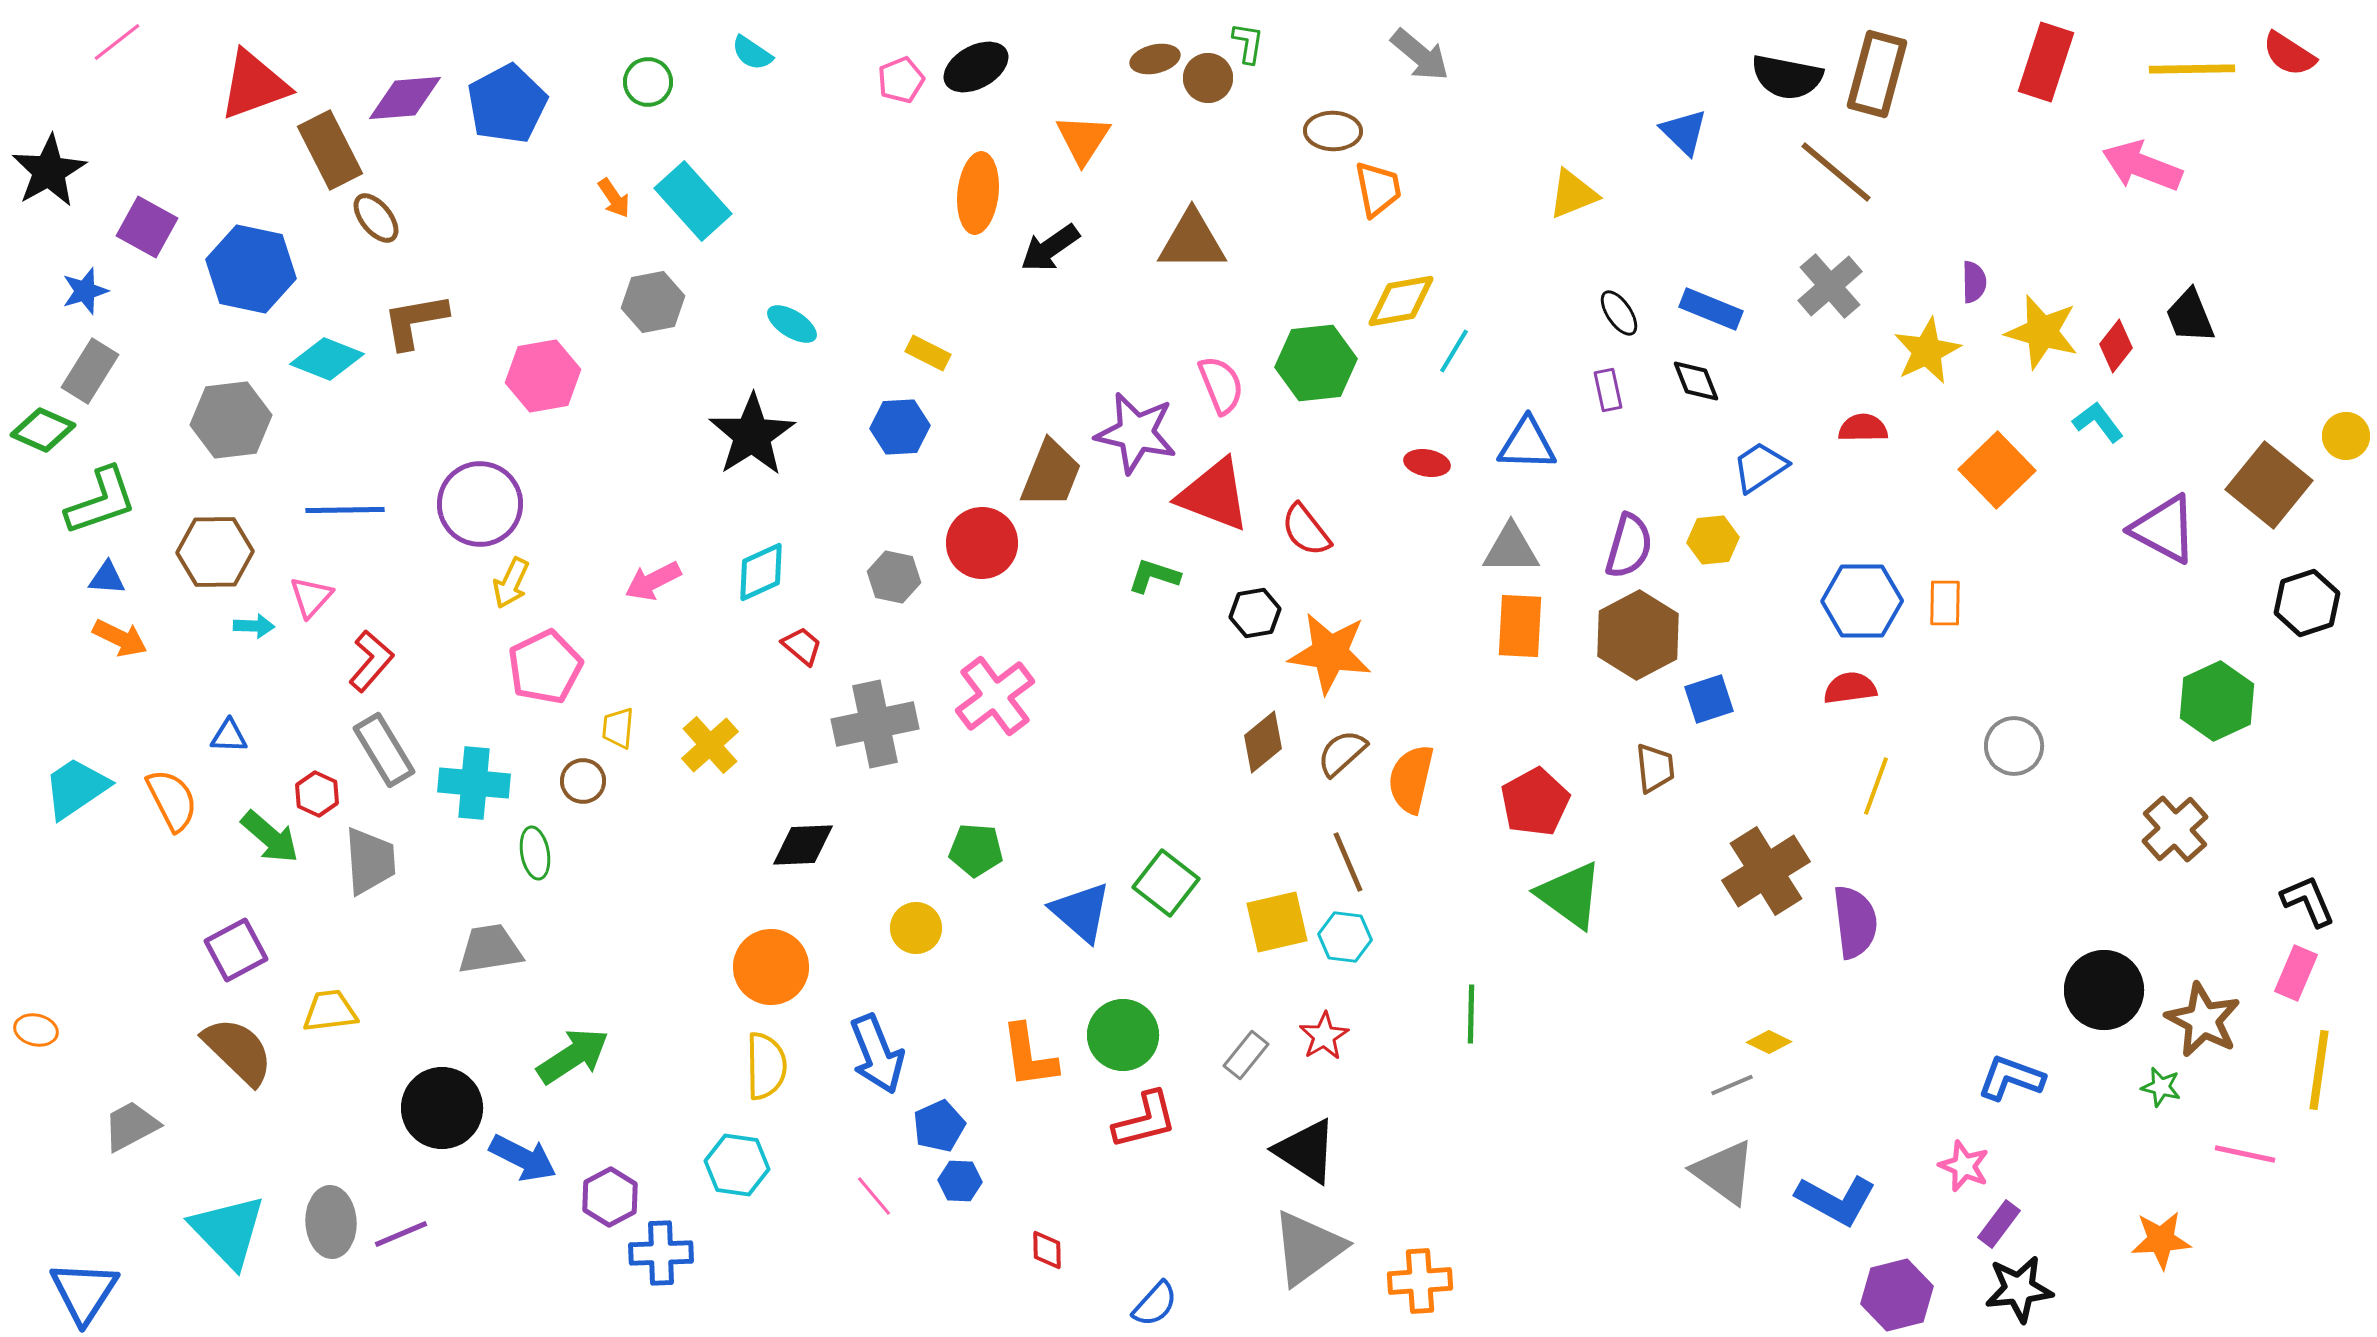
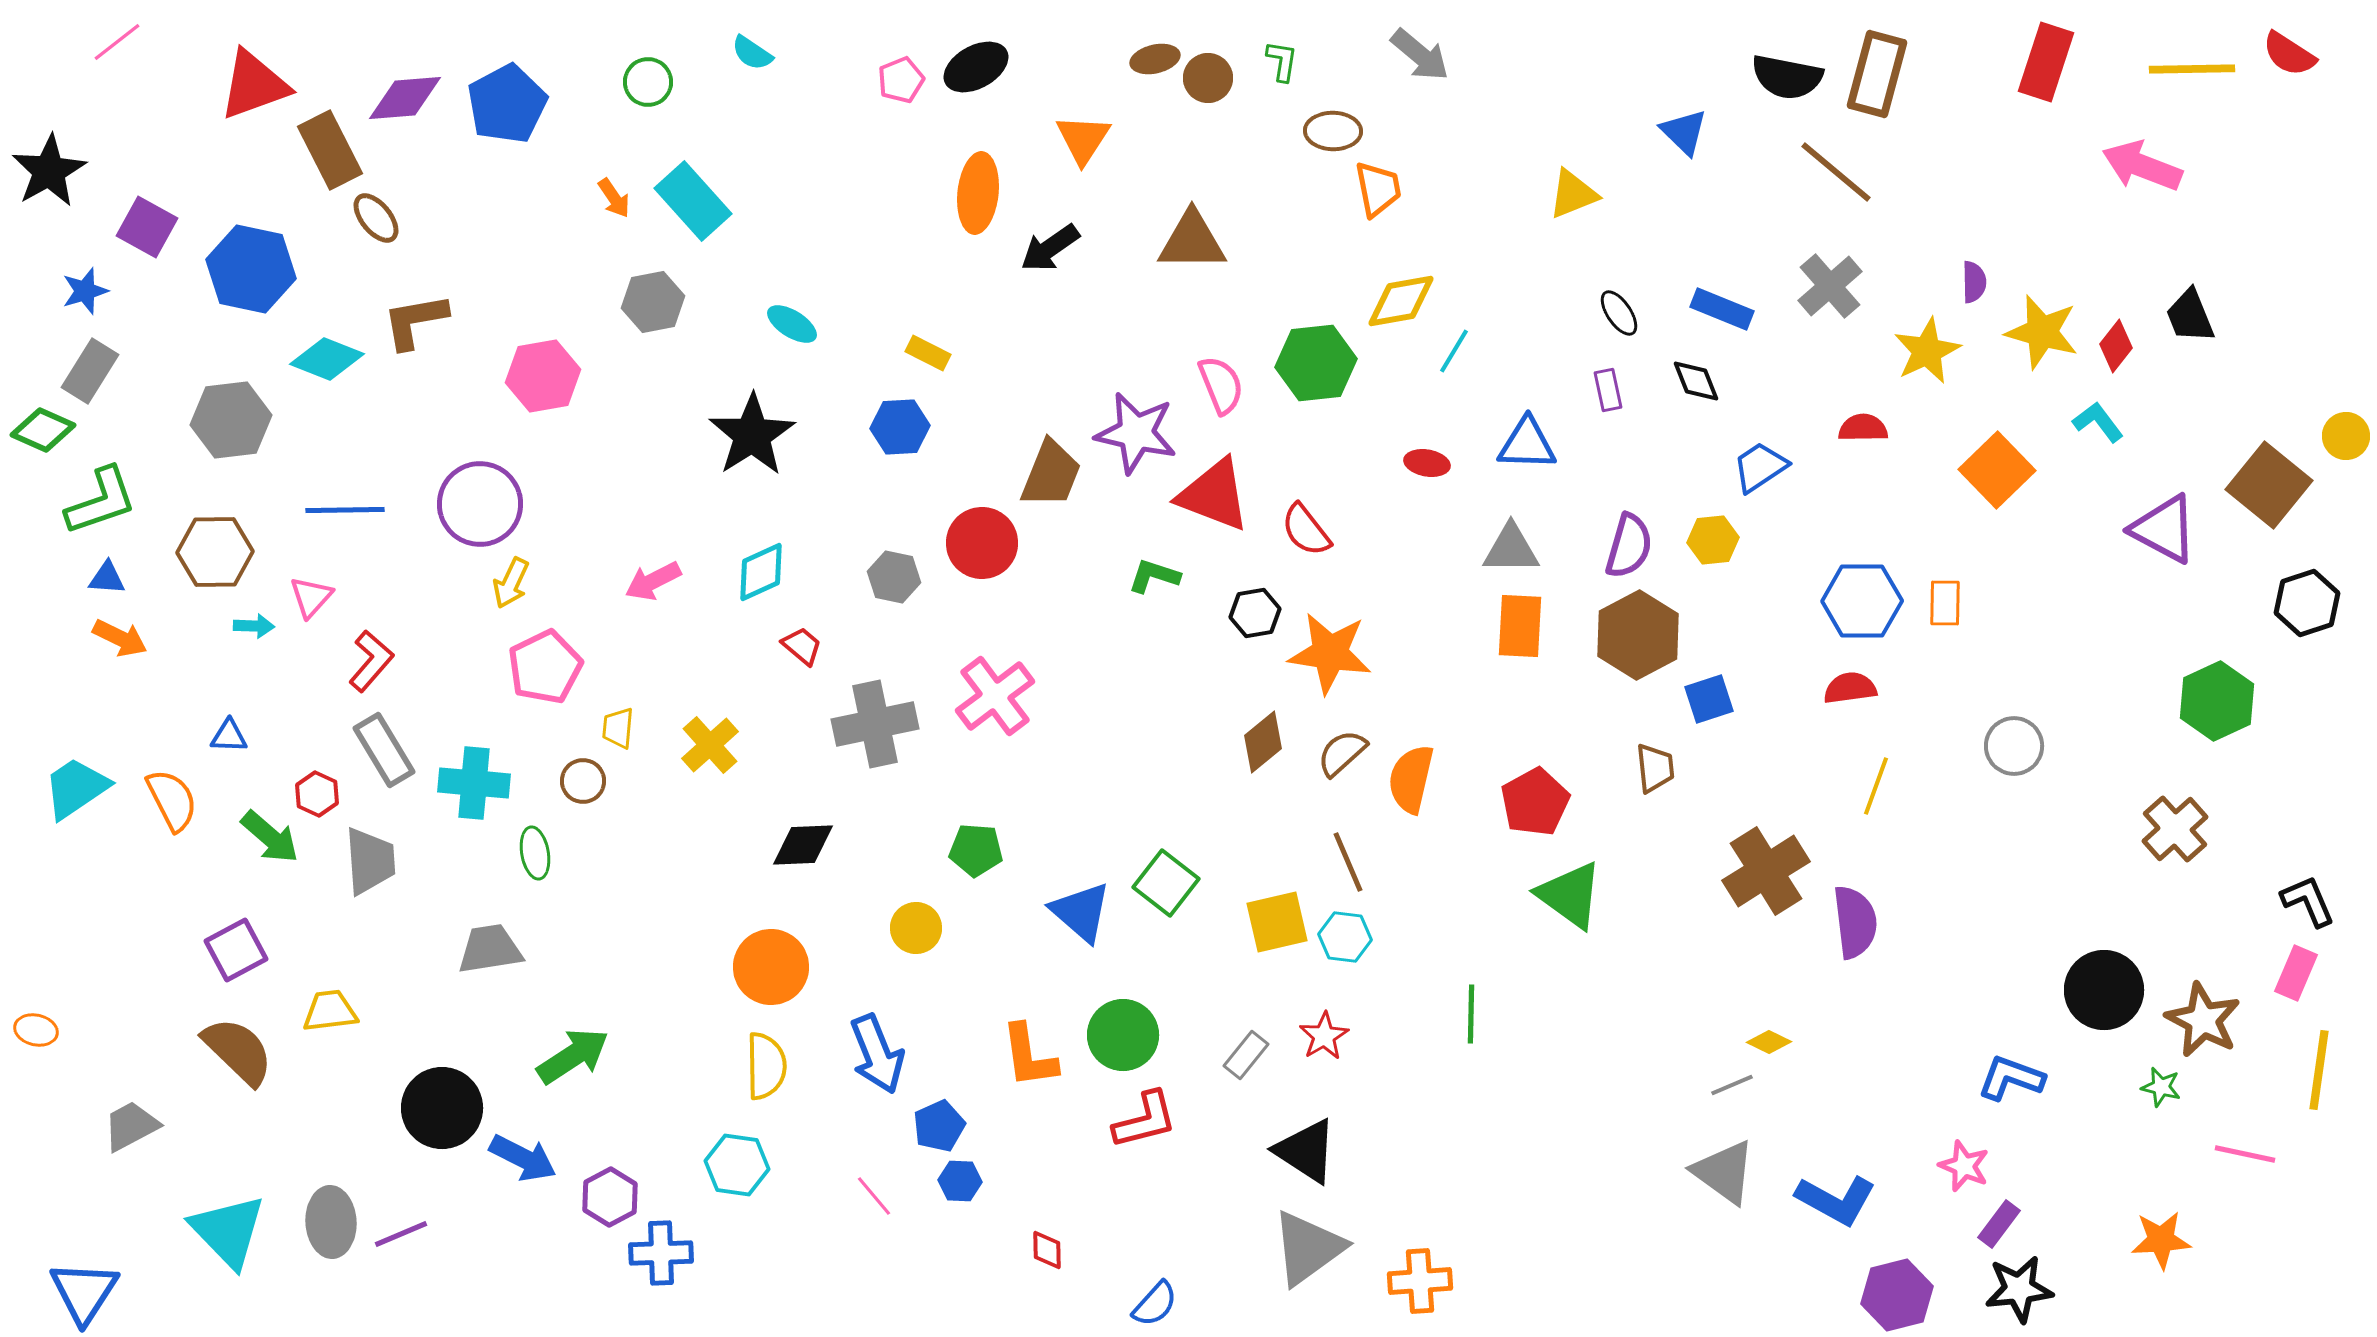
green L-shape at (1248, 43): moved 34 px right, 18 px down
blue rectangle at (1711, 309): moved 11 px right
